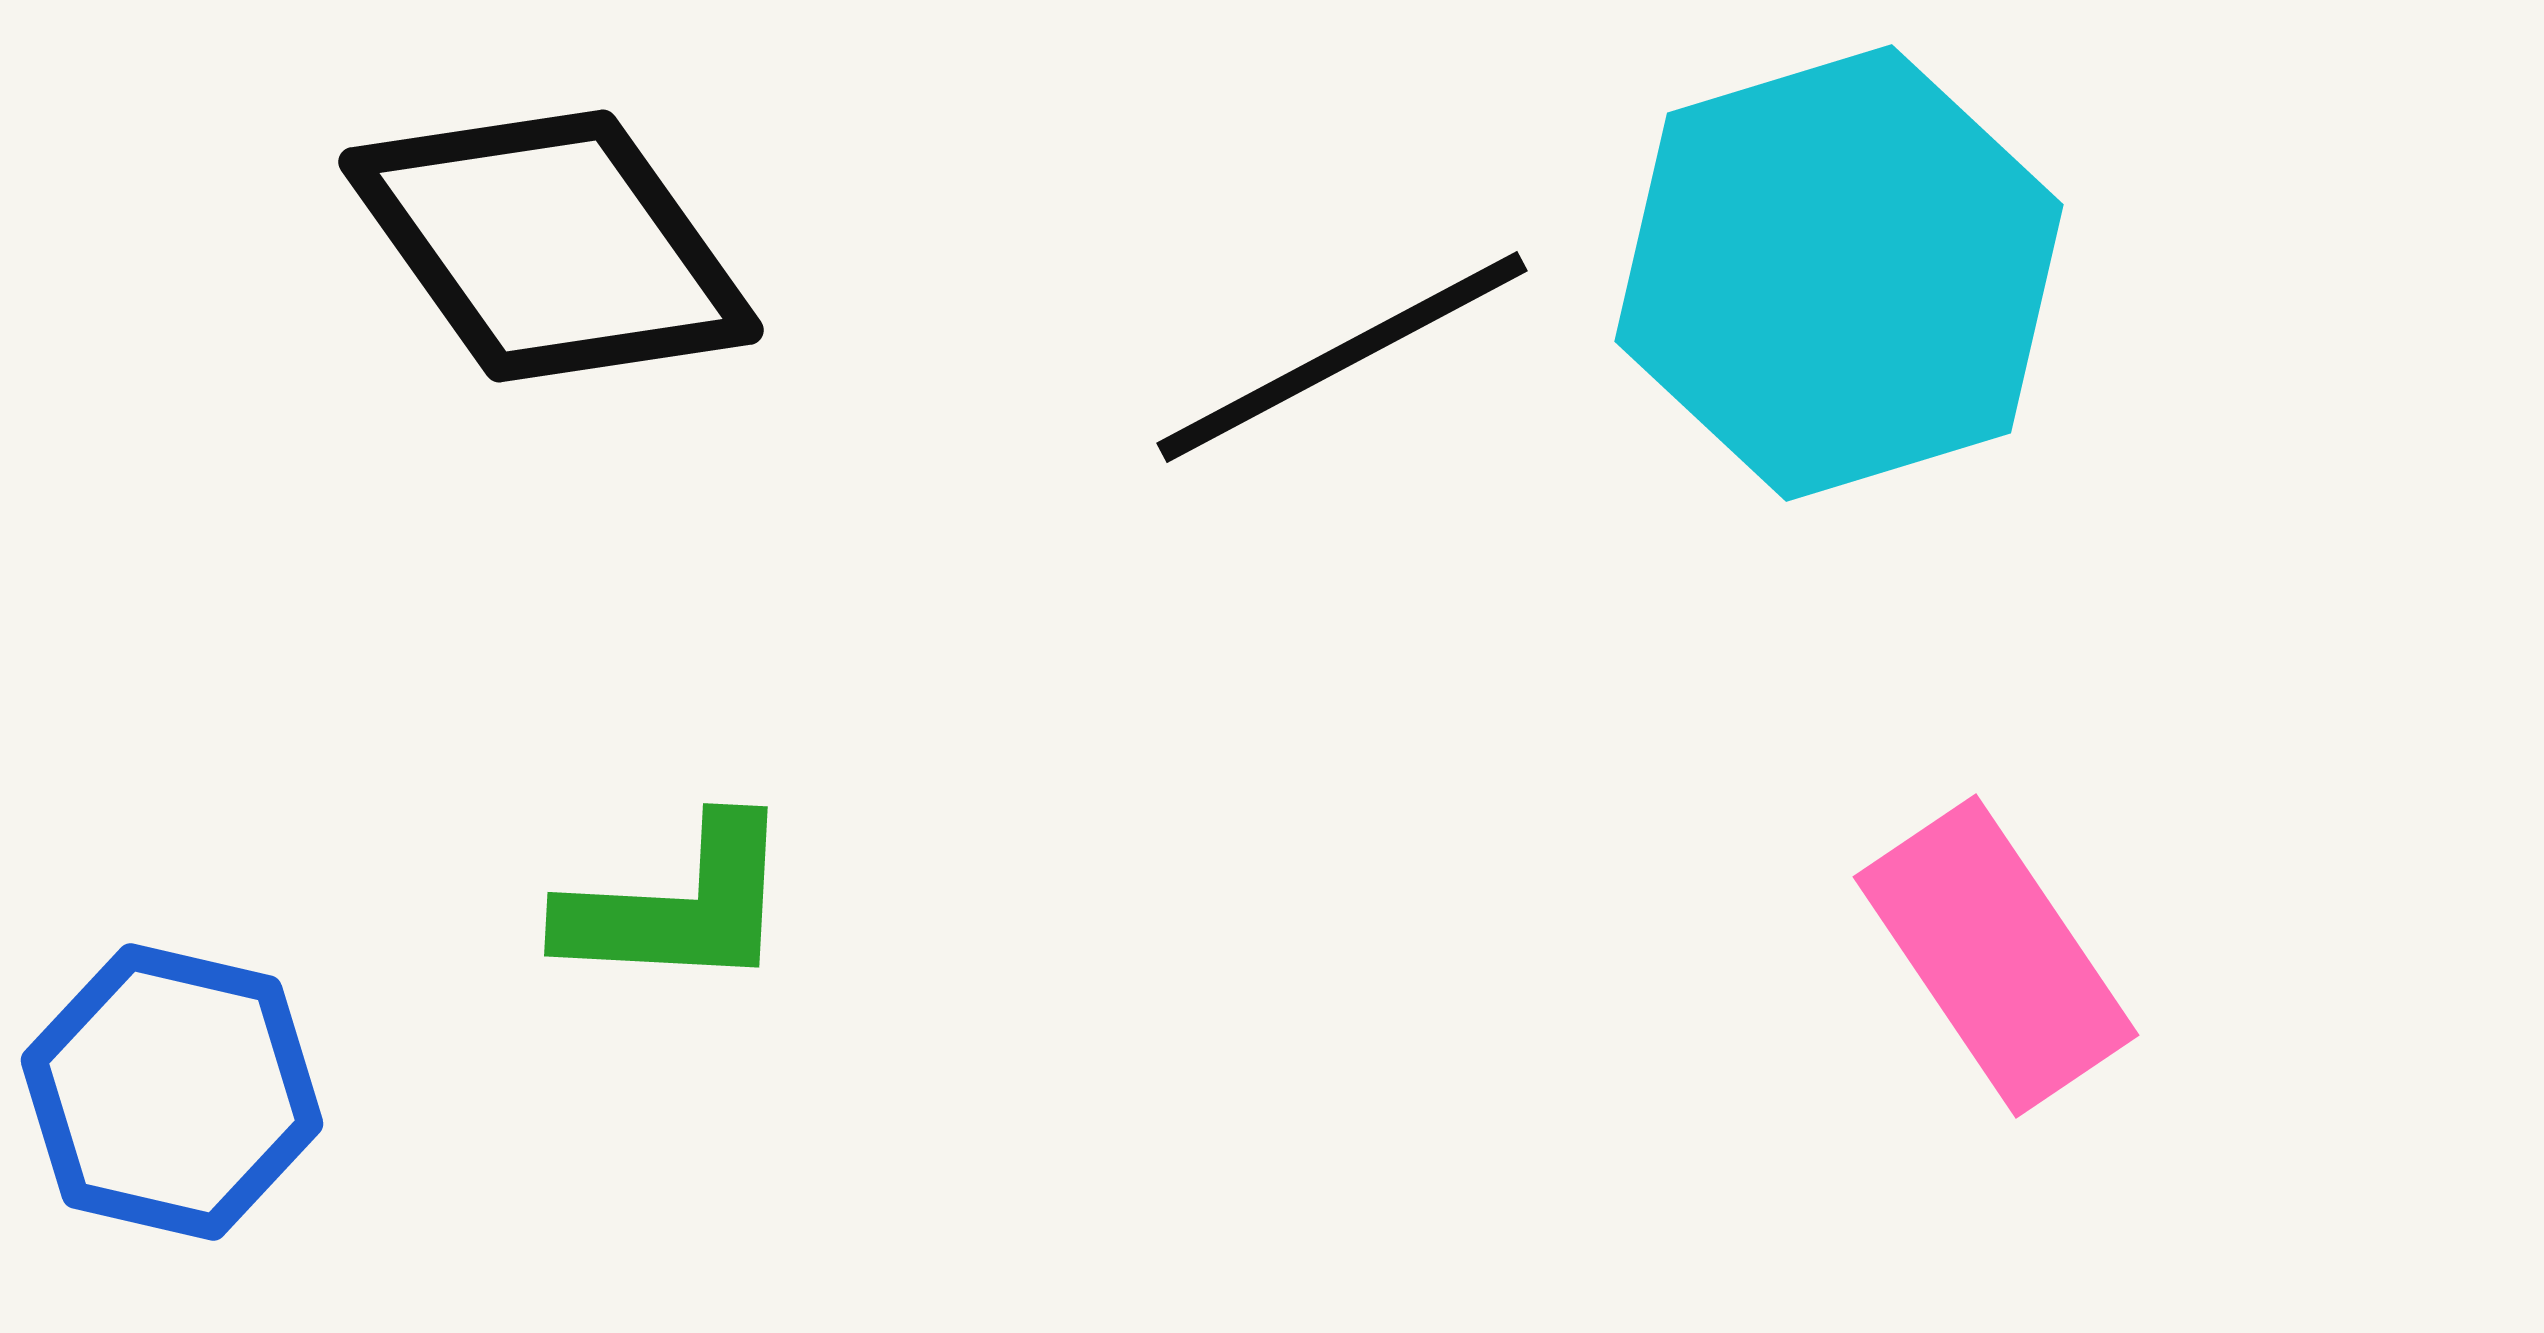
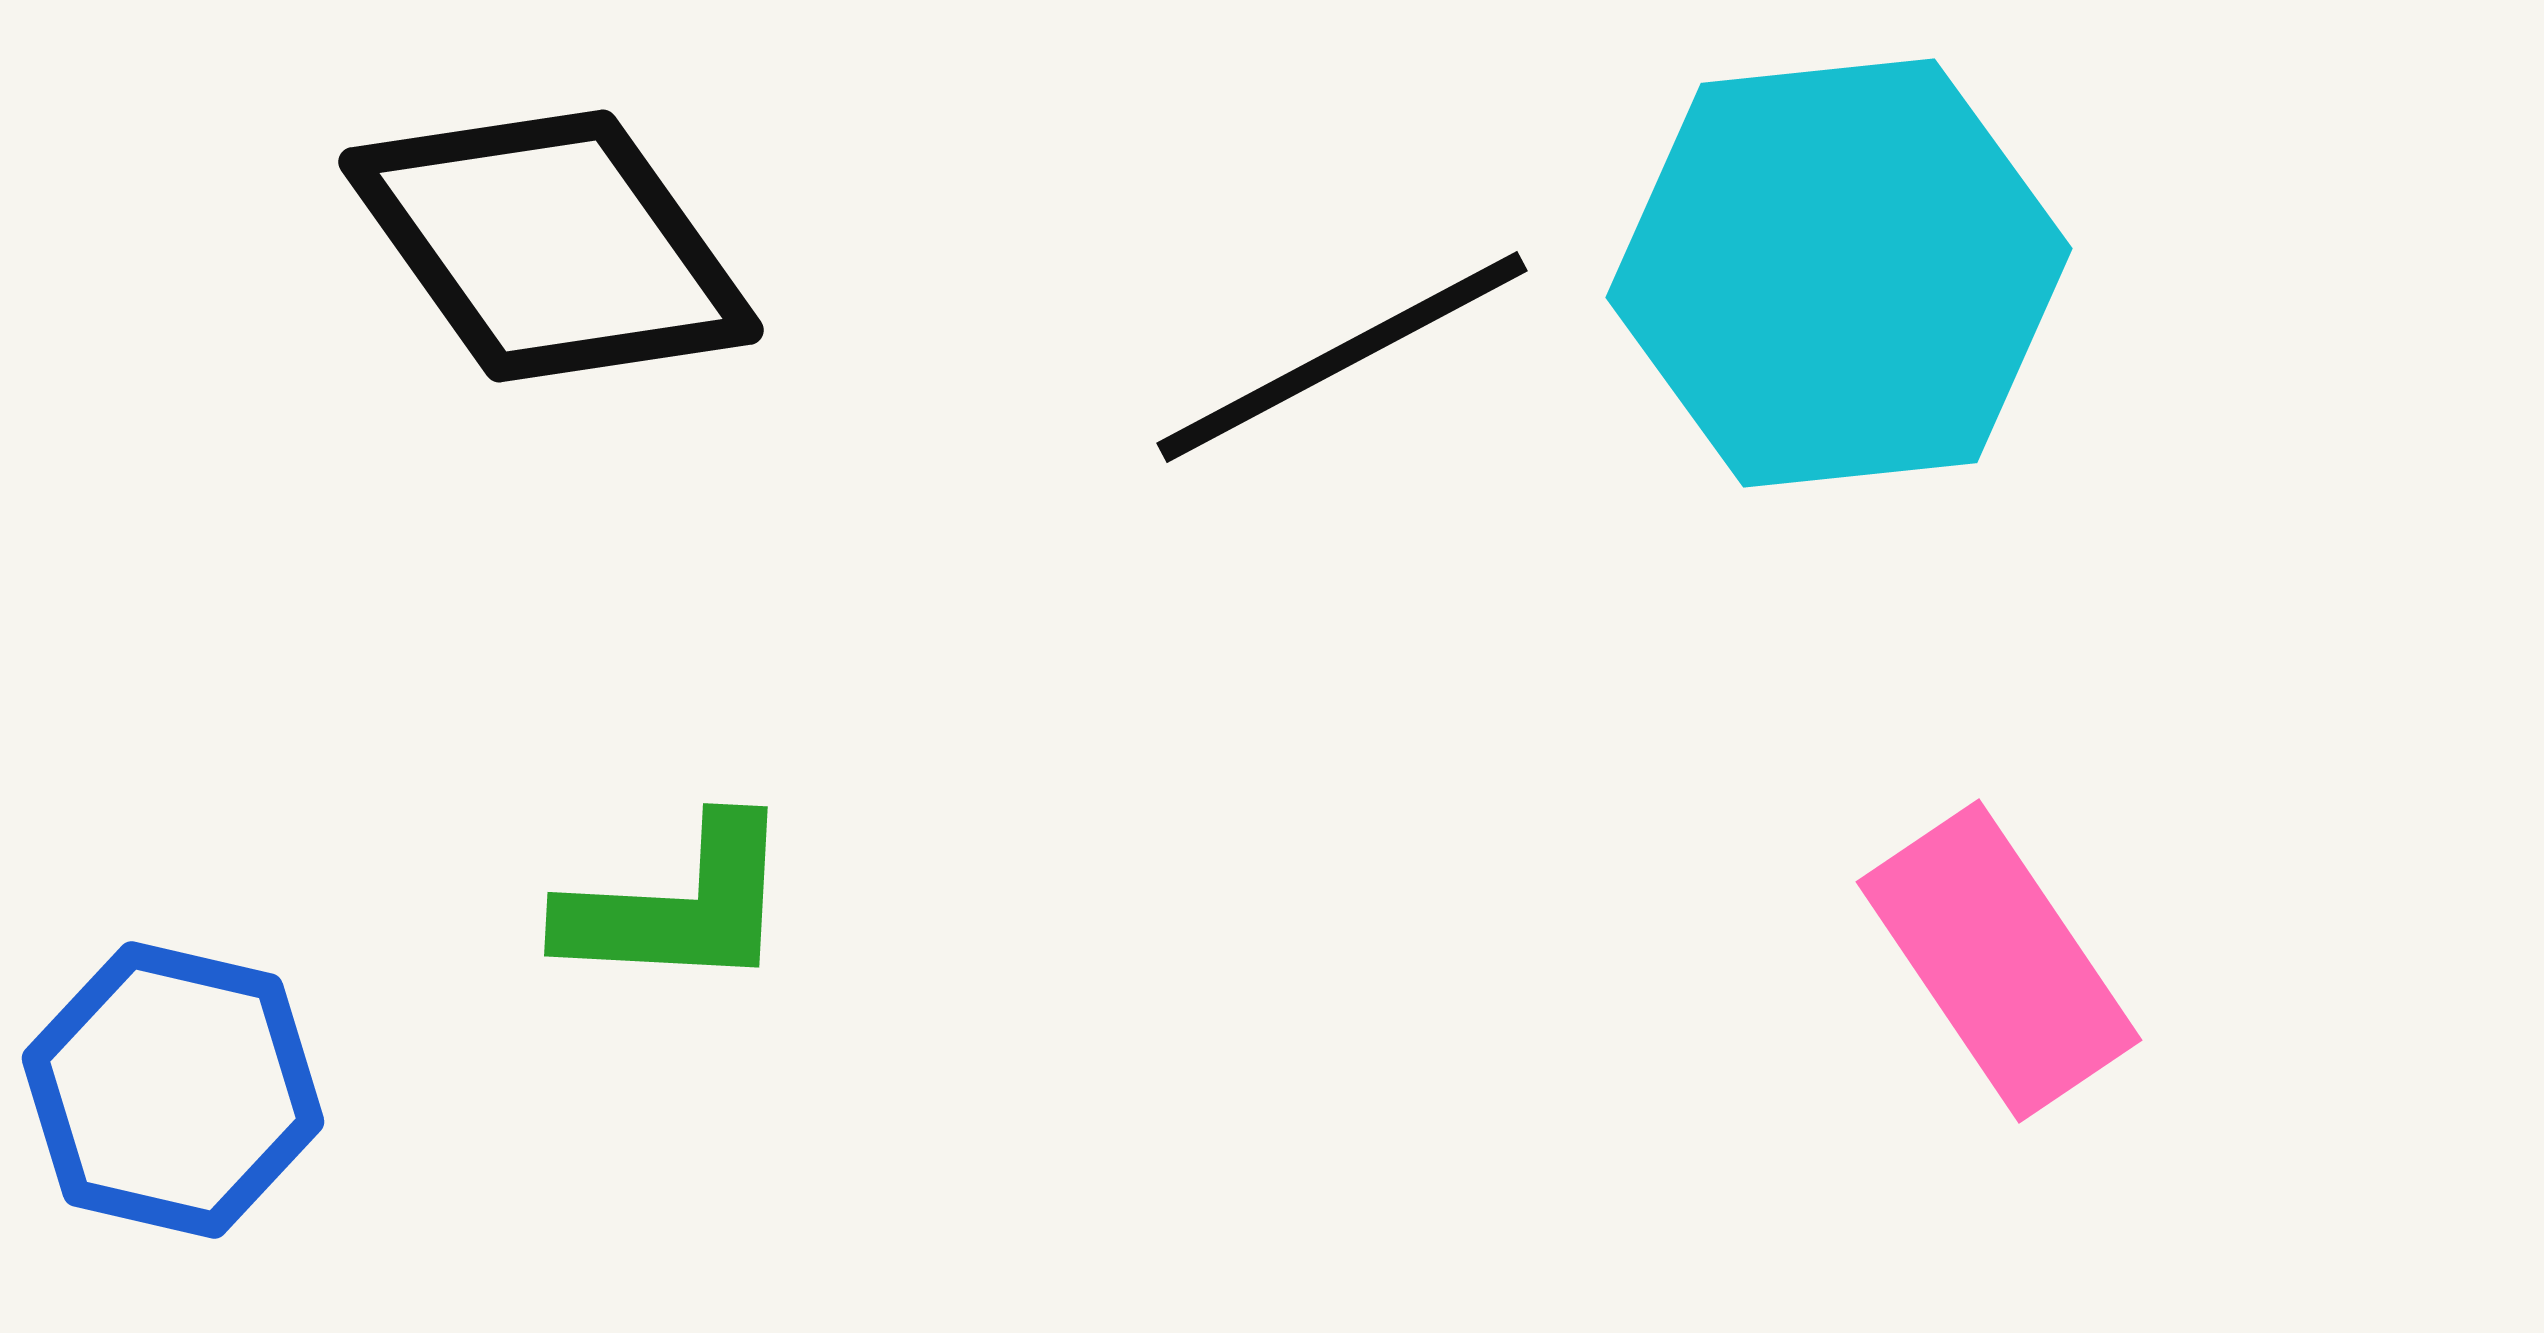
cyan hexagon: rotated 11 degrees clockwise
pink rectangle: moved 3 px right, 5 px down
blue hexagon: moved 1 px right, 2 px up
